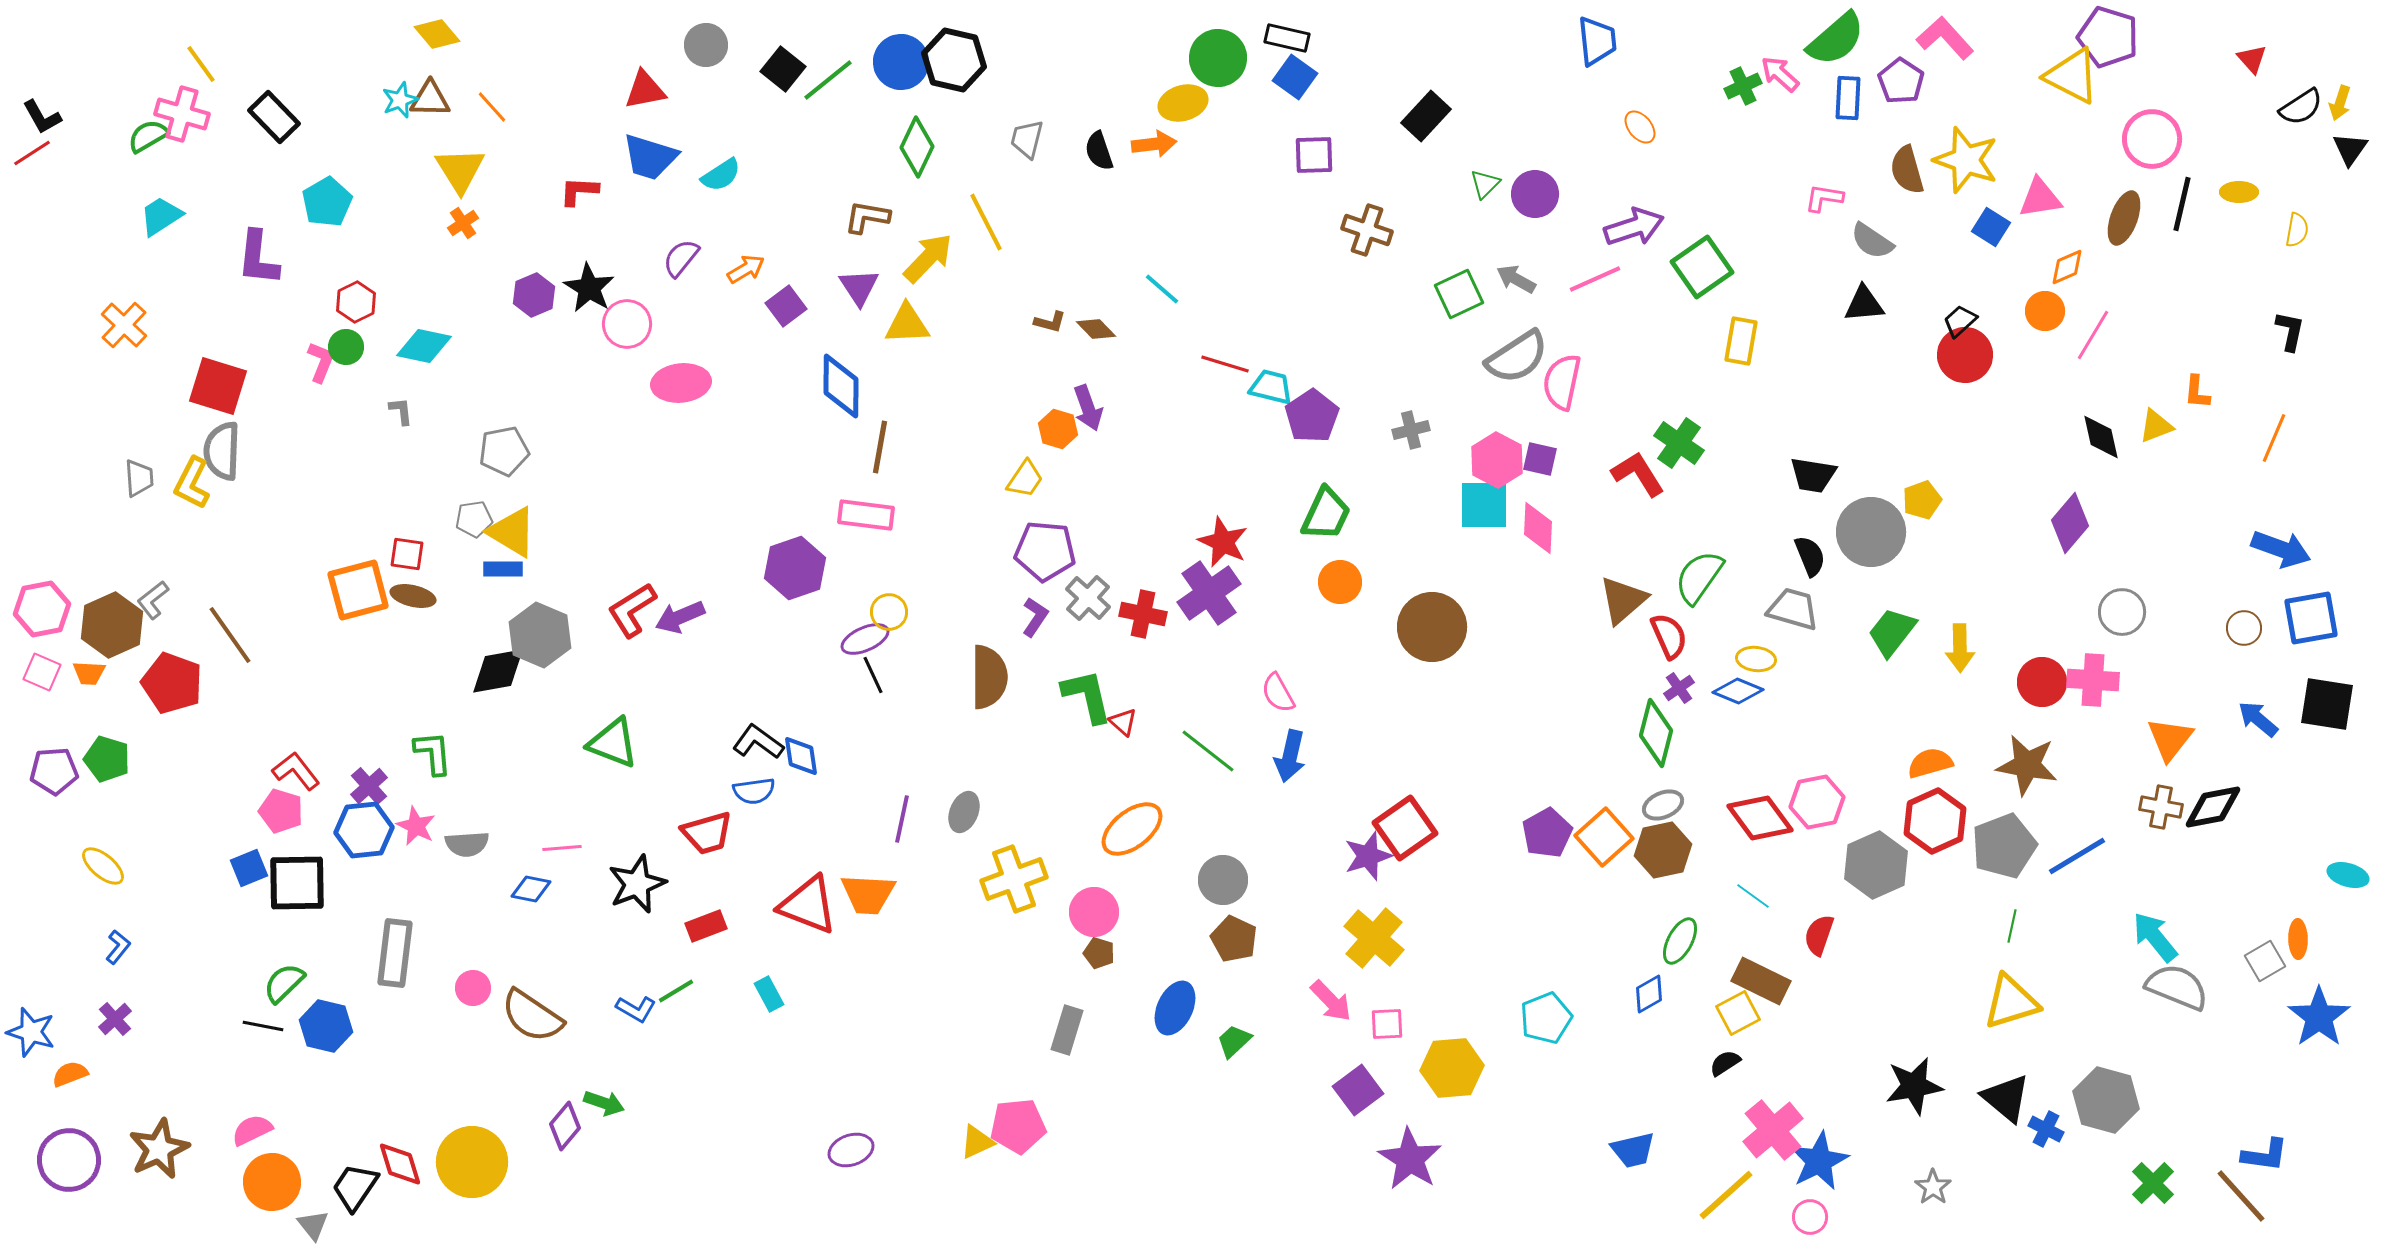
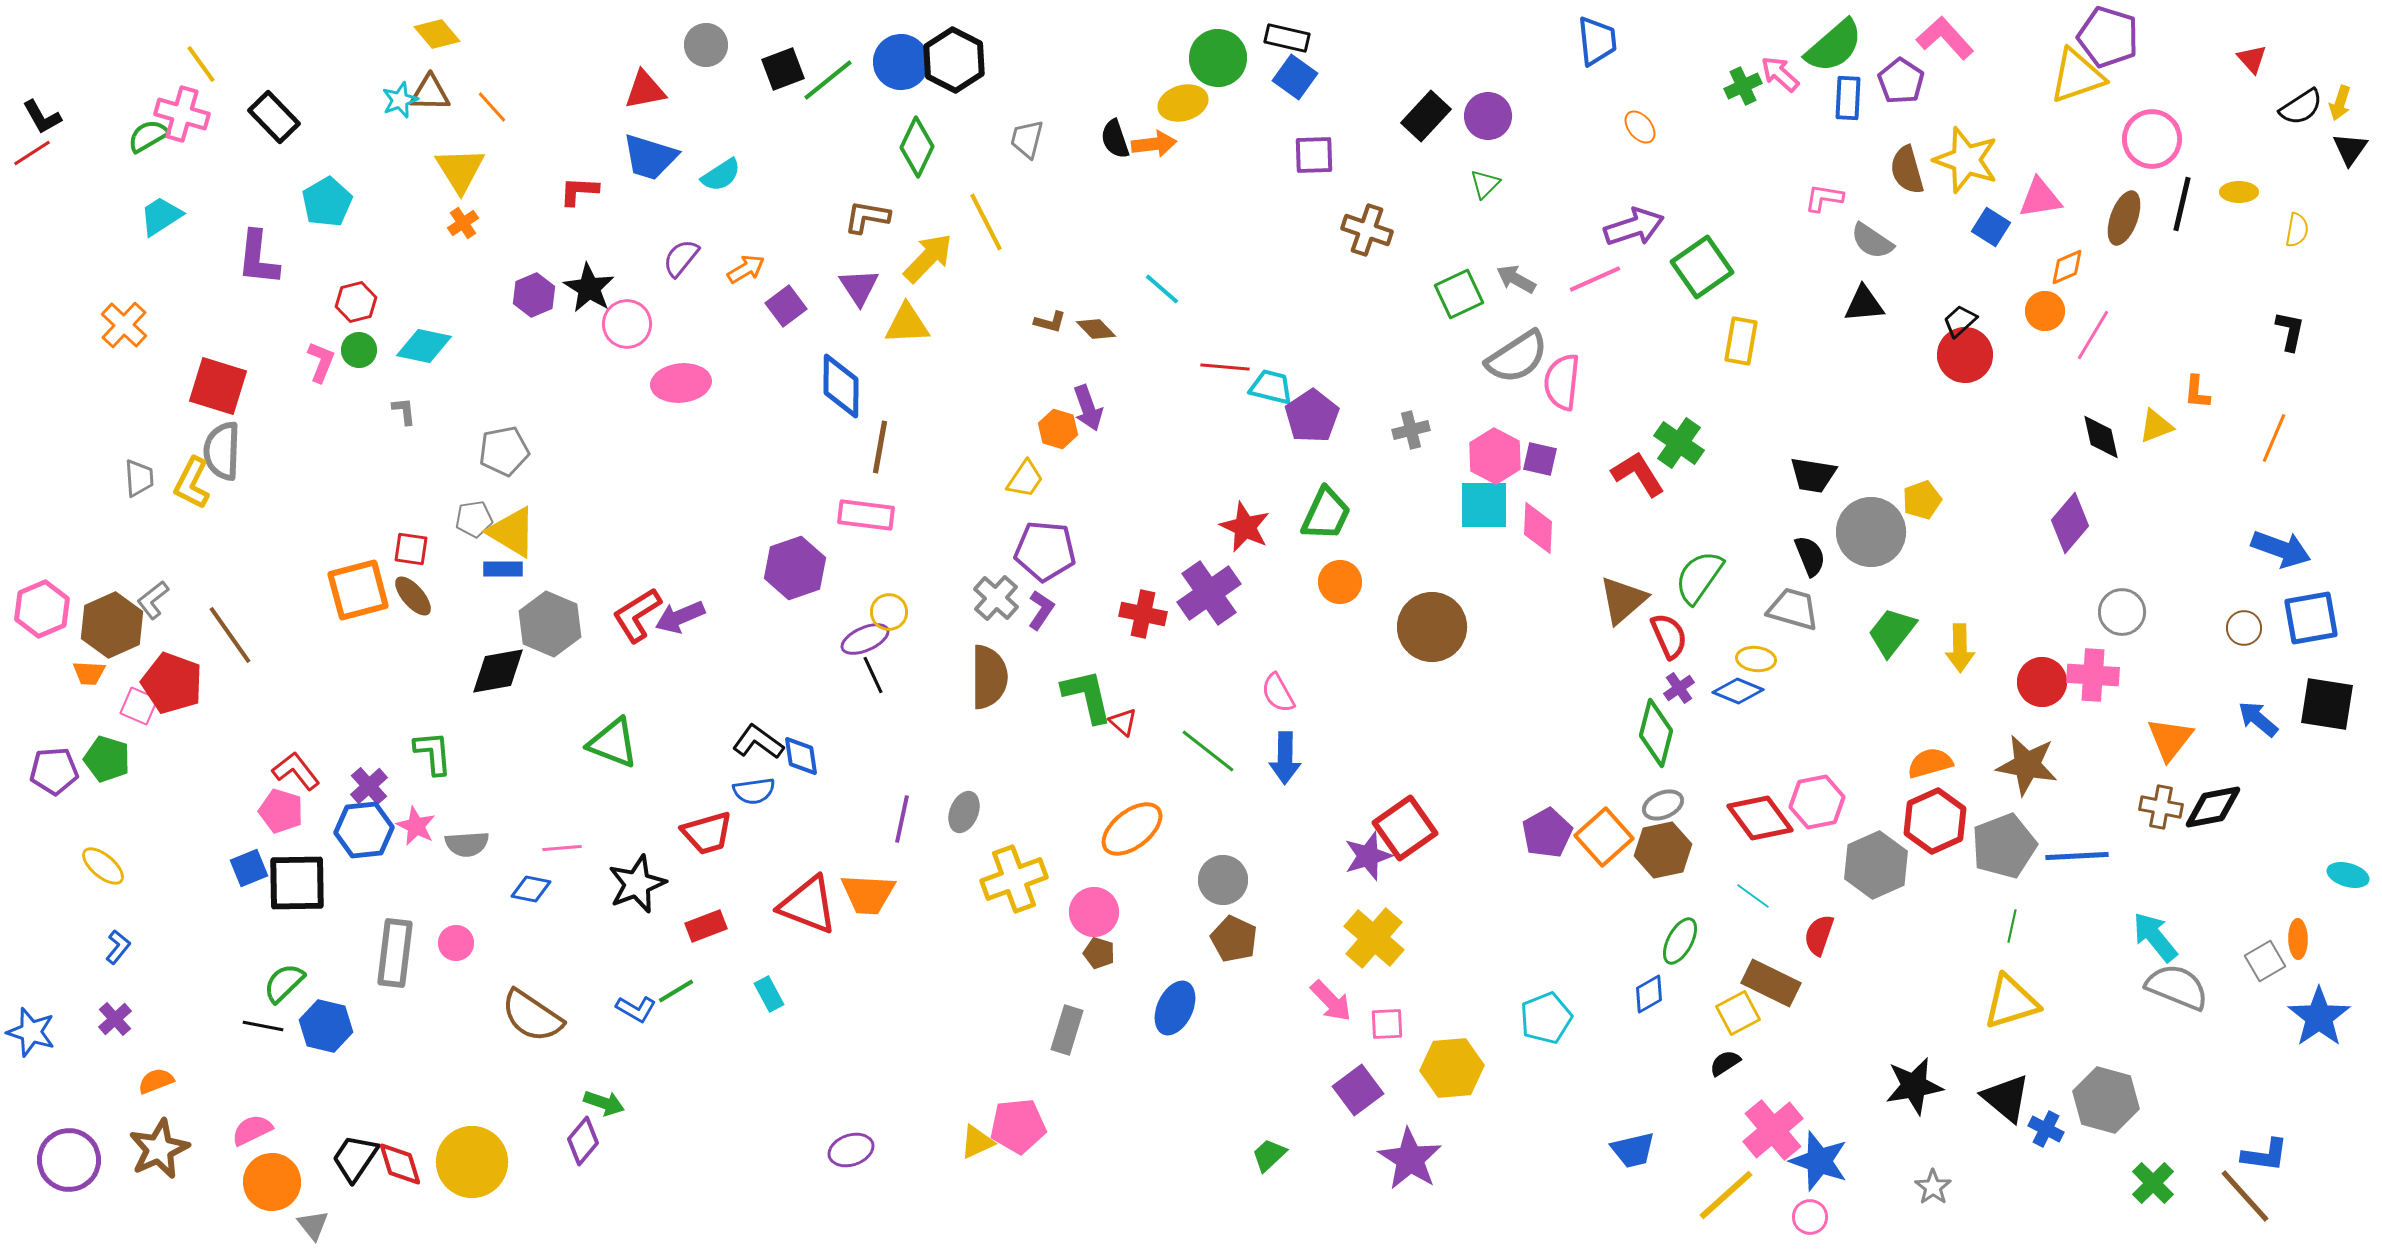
green semicircle at (1836, 39): moved 2 px left, 7 px down
black hexagon at (954, 60): rotated 14 degrees clockwise
black square at (783, 69): rotated 30 degrees clockwise
yellow triangle at (2072, 76): moved 5 px right; rotated 46 degrees counterclockwise
brown triangle at (430, 99): moved 6 px up
black semicircle at (1099, 151): moved 16 px right, 12 px up
purple circle at (1535, 194): moved 47 px left, 78 px up
red hexagon at (356, 302): rotated 12 degrees clockwise
green circle at (346, 347): moved 13 px right, 3 px down
red line at (1225, 364): moved 3 px down; rotated 12 degrees counterclockwise
pink semicircle at (1562, 382): rotated 6 degrees counterclockwise
gray L-shape at (401, 411): moved 3 px right
pink hexagon at (1497, 460): moved 2 px left, 4 px up
red star at (1223, 542): moved 22 px right, 15 px up
red square at (407, 554): moved 4 px right, 5 px up
brown ellipse at (413, 596): rotated 36 degrees clockwise
gray cross at (1088, 598): moved 92 px left
pink hexagon at (42, 609): rotated 12 degrees counterclockwise
red L-shape at (632, 610): moved 5 px right, 5 px down
purple L-shape at (1035, 617): moved 6 px right, 7 px up
gray hexagon at (540, 635): moved 10 px right, 11 px up
pink square at (42, 672): moved 97 px right, 34 px down
pink cross at (2093, 680): moved 5 px up
blue arrow at (1290, 756): moved 5 px left, 2 px down; rotated 12 degrees counterclockwise
blue line at (2077, 856): rotated 28 degrees clockwise
brown rectangle at (1761, 981): moved 10 px right, 2 px down
pink circle at (473, 988): moved 17 px left, 45 px up
green trapezoid at (1234, 1041): moved 35 px right, 114 px down
orange semicircle at (70, 1074): moved 86 px right, 7 px down
purple diamond at (565, 1126): moved 18 px right, 15 px down
blue star at (1819, 1161): rotated 26 degrees counterclockwise
black trapezoid at (355, 1187): moved 29 px up
brown line at (2241, 1196): moved 4 px right
